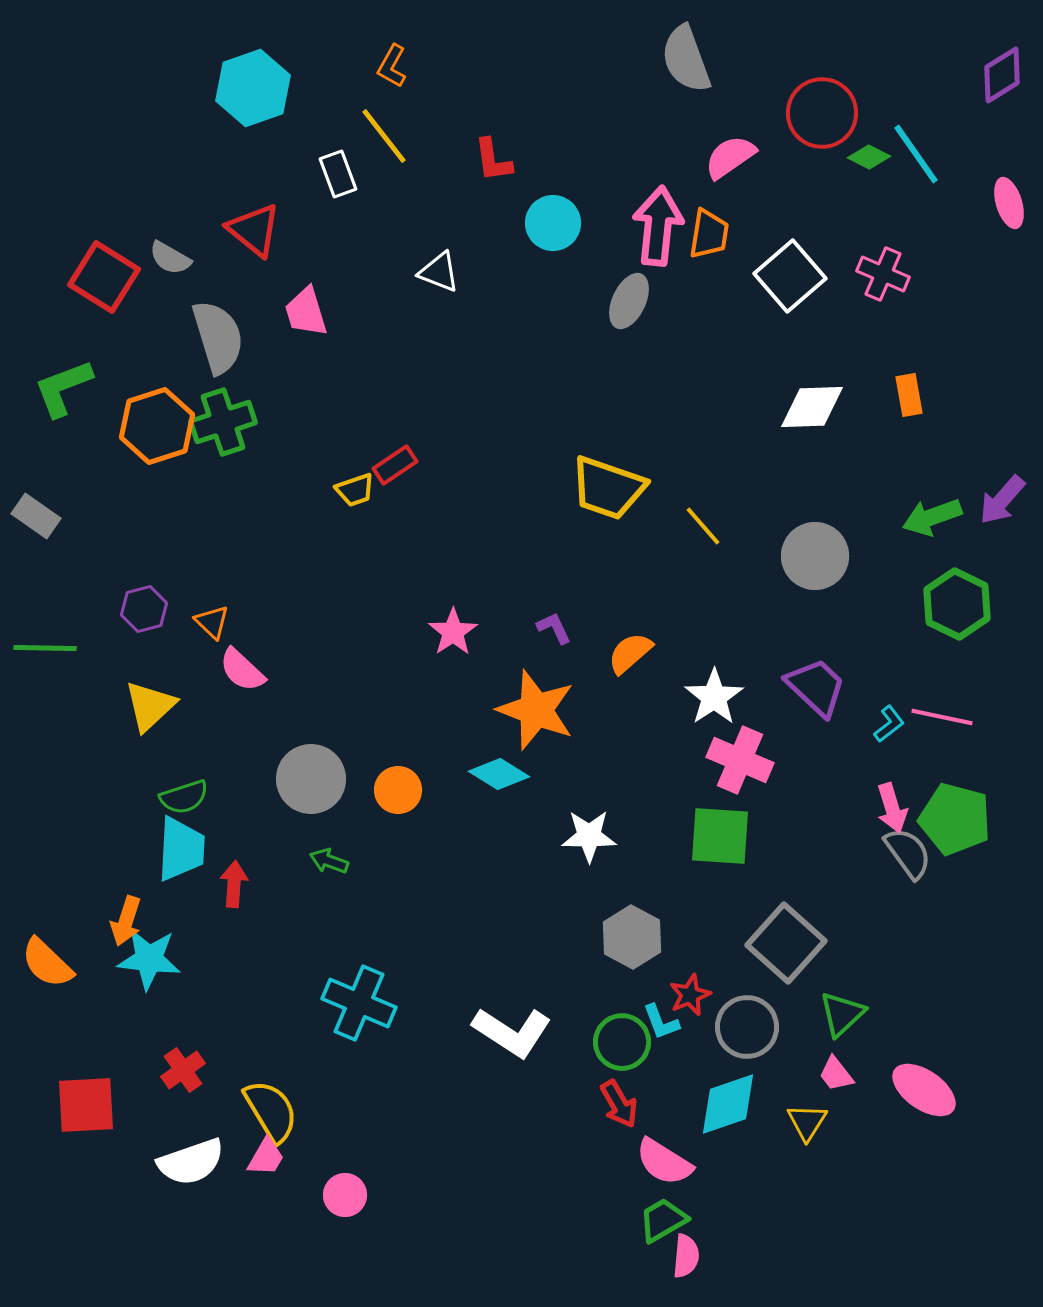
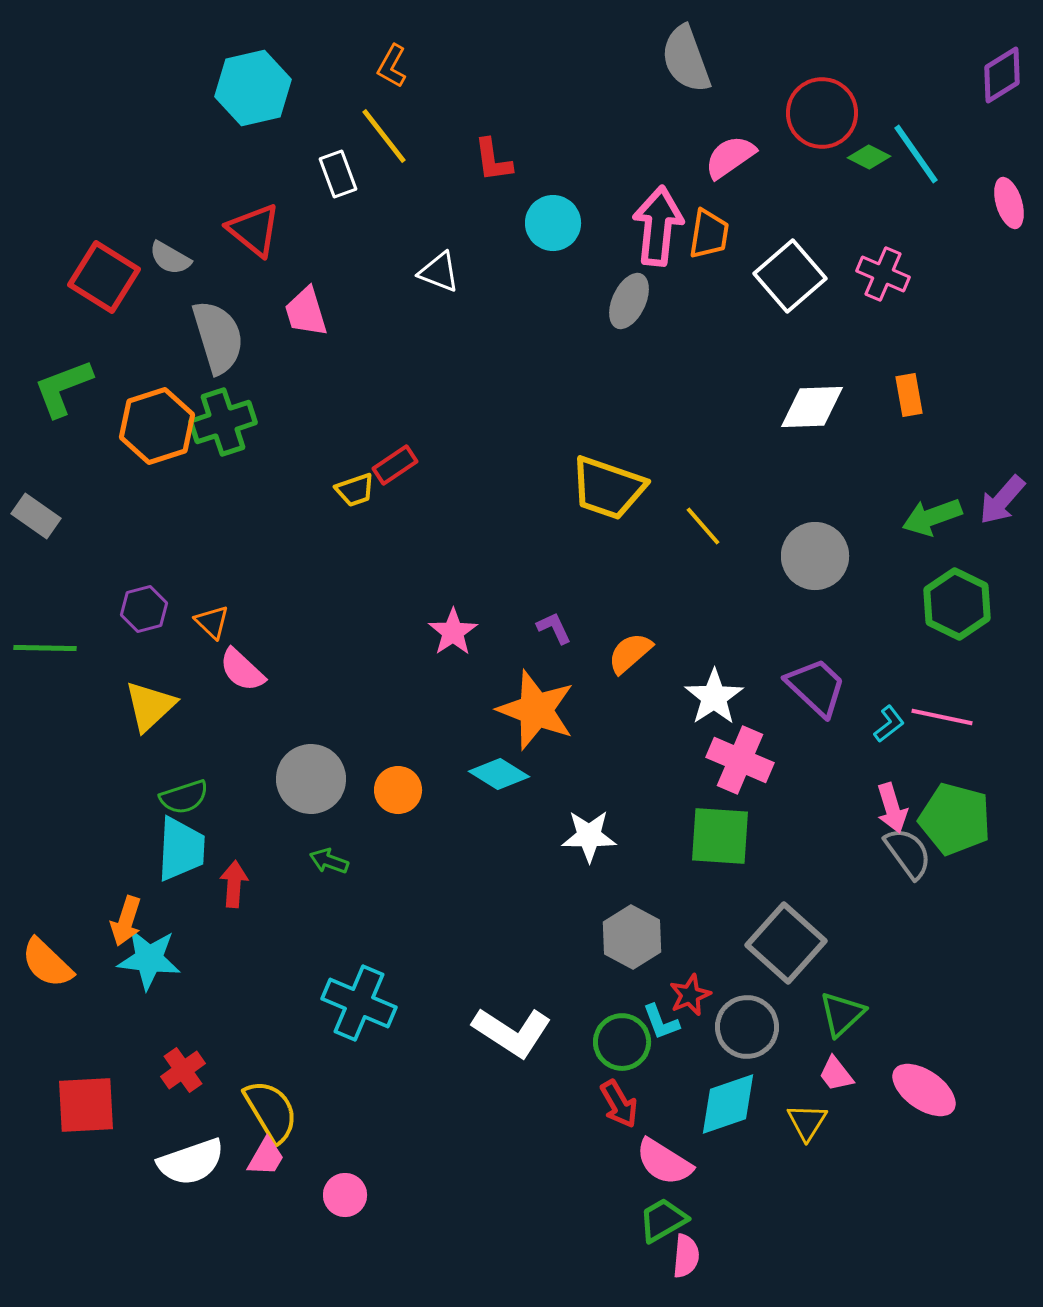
cyan hexagon at (253, 88): rotated 6 degrees clockwise
